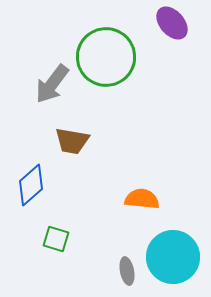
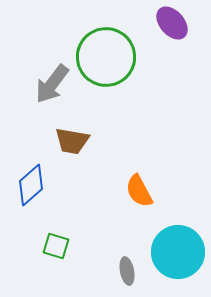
orange semicircle: moved 3 px left, 8 px up; rotated 124 degrees counterclockwise
green square: moved 7 px down
cyan circle: moved 5 px right, 5 px up
